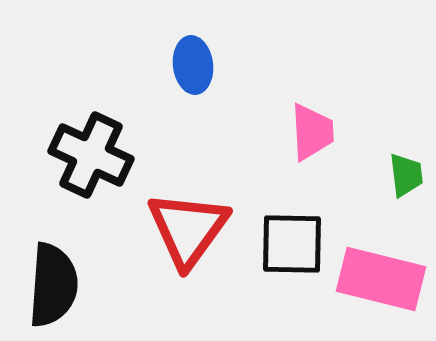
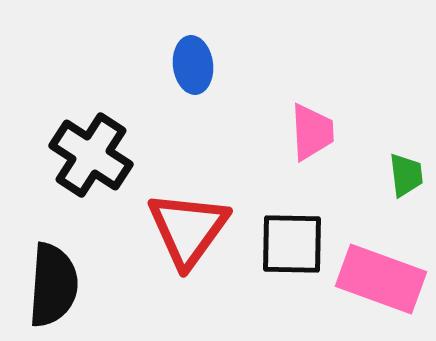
black cross: rotated 8 degrees clockwise
pink rectangle: rotated 6 degrees clockwise
